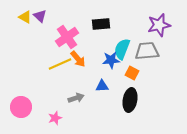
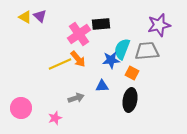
pink cross: moved 12 px right, 3 px up
pink circle: moved 1 px down
